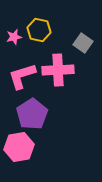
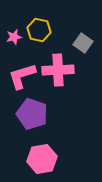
purple pentagon: rotated 20 degrees counterclockwise
pink hexagon: moved 23 px right, 12 px down
